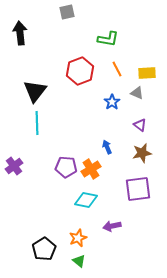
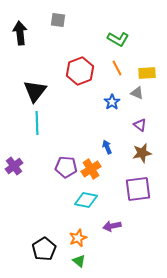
gray square: moved 9 px left, 8 px down; rotated 21 degrees clockwise
green L-shape: moved 10 px right; rotated 20 degrees clockwise
orange line: moved 1 px up
